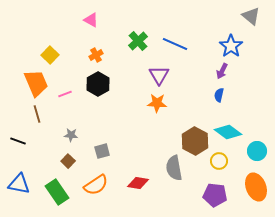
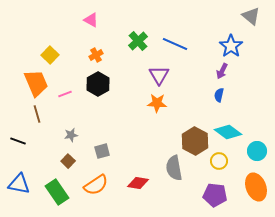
gray star: rotated 16 degrees counterclockwise
